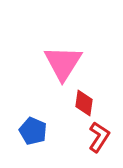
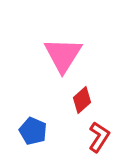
pink triangle: moved 8 px up
red diamond: moved 2 px left, 3 px up; rotated 40 degrees clockwise
